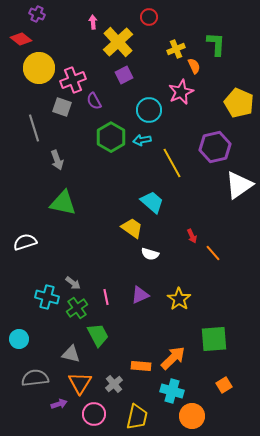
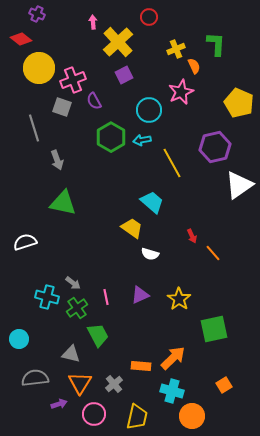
green square at (214, 339): moved 10 px up; rotated 8 degrees counterclockwise
